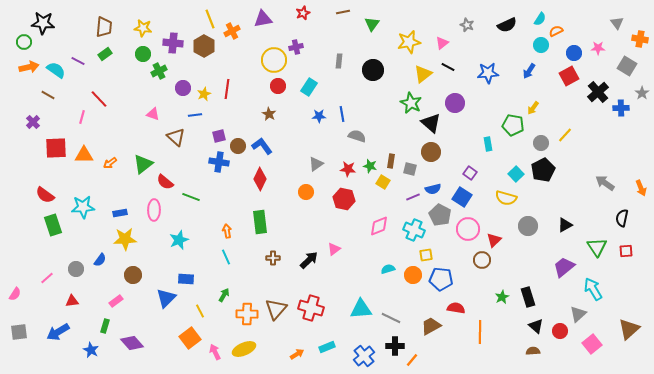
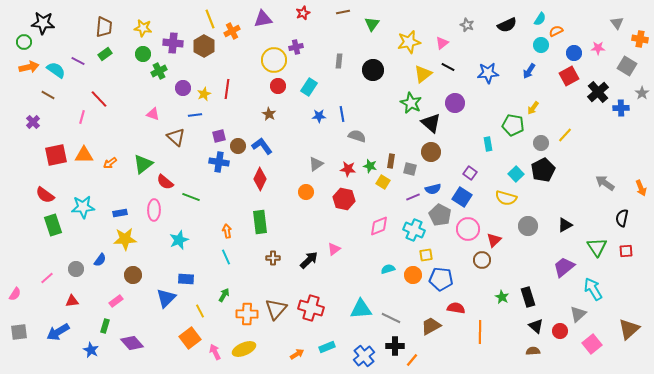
red square at (56, 148): moved 7 px down; rotated 10 degrees counterclockwise
green star at (502, 297): rotated 16 degrees counterclockwise
